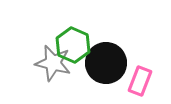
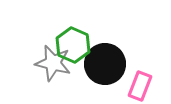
black circle: moved 1 px left, 1 px down
pink rectangle: moved 5 px down
